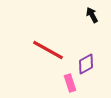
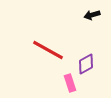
black arrow: rotated 77 degrees counterclockwise
